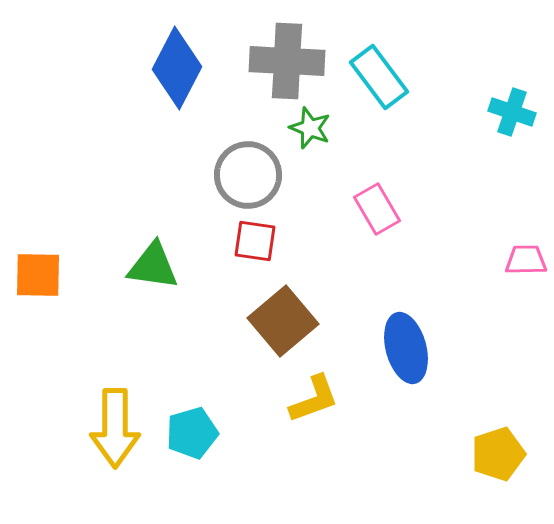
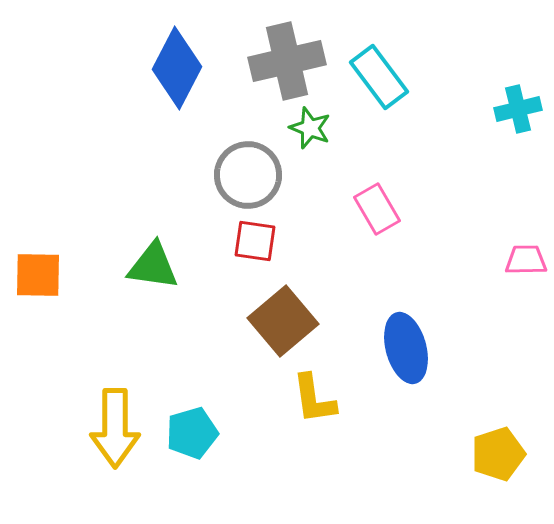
gray cross: rotated 16 degrees counterclockwise
cyan cross: moved 6 px right, 3 px up; rotated 33 degrees counterclockwise
yellow L-shape: rotated 102 degrees clockwise
